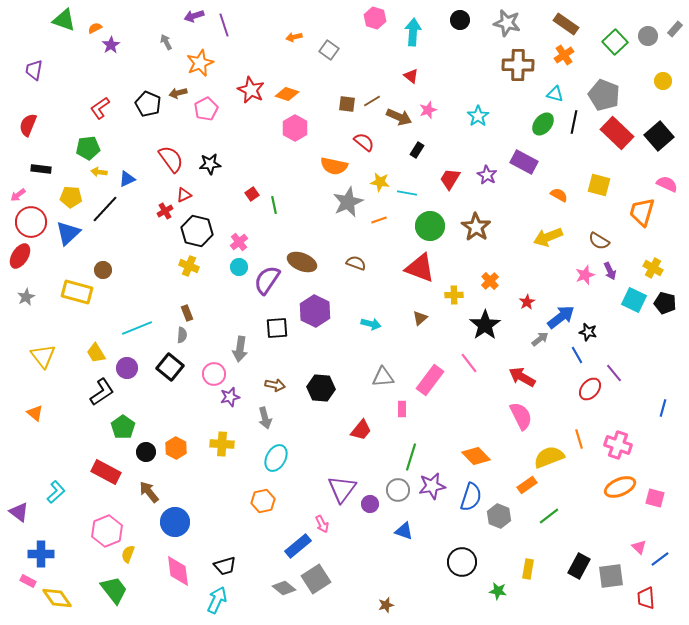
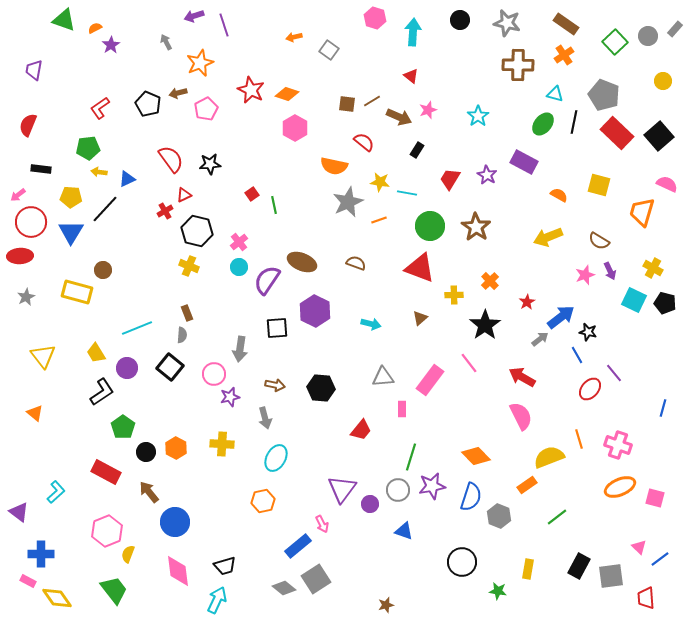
blue triangle at (68, 233): moved 3 px right, 1 px up; rotated 16 degrees counterclockwise
red ellipse at (20, 256): rotated 55 degrees clockwise
green line at (549, 516): moved 8 px right, 1 px down
